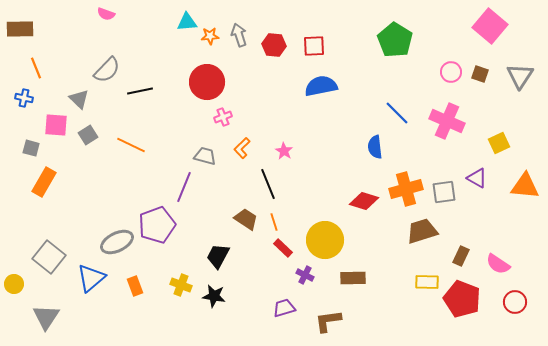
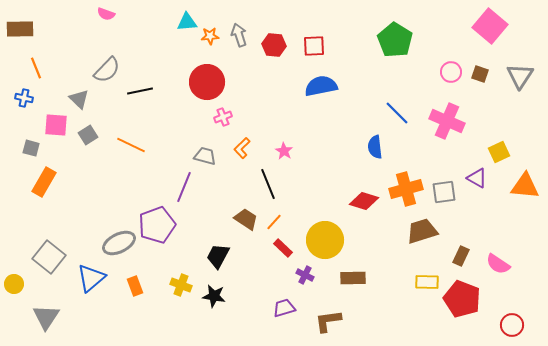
yellow square at (499, 143): moved 9 px down
orange line at (274, 222): rotated 60 degrees clockwise
gray ellipse at (117, 242): moved 2 px right, 1 px down
red circle at (515, 302): moved 3 px left, 23 px down
